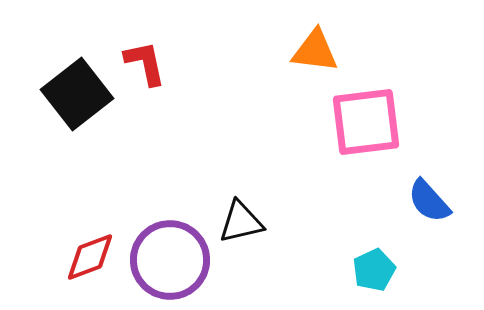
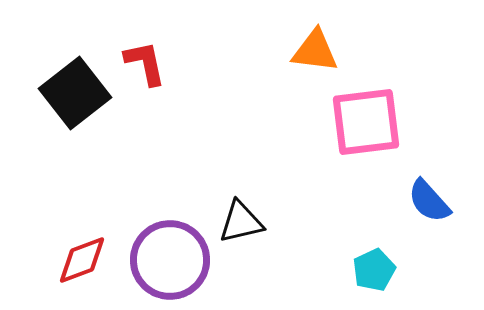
black square: moved 2 px left, 1 px up
red diamond: moved 8 px left, 3 px down
